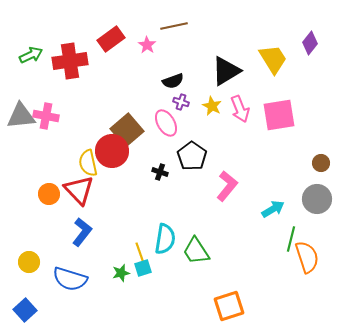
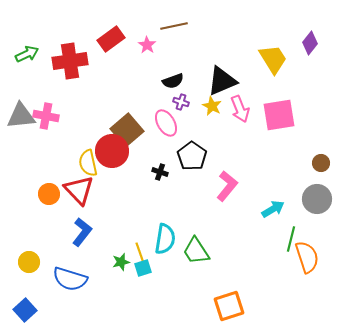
green arrow: moved 4 px left, 1 px up
black triangle: moved 4 px left, 10 px down; rotated 8 degrees clockwise
green star: moved 11 px up
